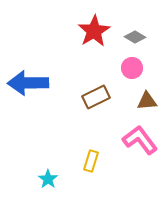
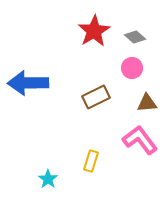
gray diamond: rotated 10 degrees clockwise
brown triangle: moved 2 px down
